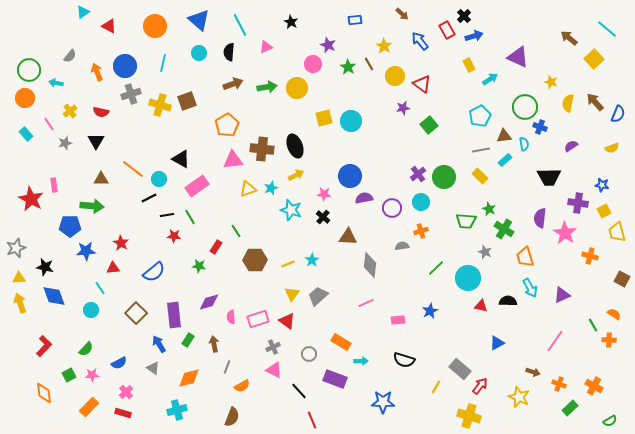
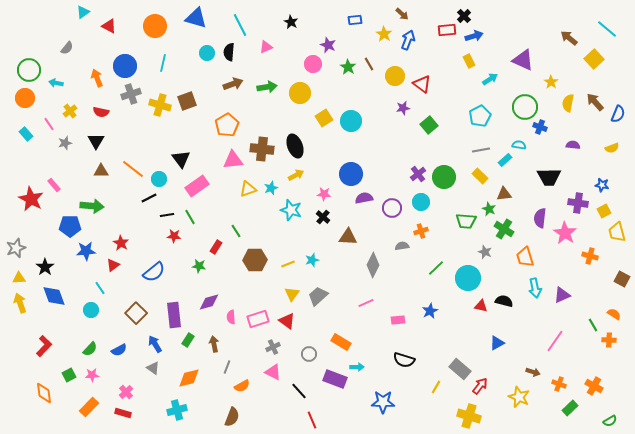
blue triangle at (199, 20): moved 3 px left, 2 px up; rotated 25 degrees counterclockwise
red rectangle at (447, 30): rotated 66 degrees counterclockwise
blue arrow at (420, 41): moved 12 px left, 1 px up; rotated 60 degrees clockwise
yellow star at (384, 46): moved 12 px up
cyan circle at (199, 53): moved 8 px right
gray semicircle at (70, 56): moved 3 px left, 8 px up
purple triangle at (518, 57): moved 5 px right, 3 px down
yellow rectangle at (469, 65): moved 4 px up
orange arrow at (97, 72): moved 6 px down
yellow star at (551, 82): rotated 16 degrees clockwise
yellow circle at (297, 88): moved 3 px right, 5 px down
yellow square at (324, 118): rotated 18 degrees counterclockwise
brown triangle at (504, 136): moved 58 px down
cyan semicircle at (524, 144): moved 5 px left, 1 px down; rotated 72 degrees counterclockwise
purple semicircle at (571, 146): moved 2 px right, 1 px up; rotated 40 degrees clockwise
black triangle at (181, 159): rotated 24 degrees clockwise
blue circle at (350, 176): moved 1 px right, 2 px up
brown triangle at (101, 179): moved 8 px up
pink rectangle at (54, 185): rotated 32 degrees counterclockwise
cyan star at (312, 260): rotated 16 degrees clockwise
gray diamond at (370, 265): moved 3 px right; rotated 20 degrees clockwise
black star at (45, 267): rotated 24 degrees clockwise
red triangle at (113, 268): moved 3 px up; rotated 32 degrees counterclockwise
cyan arrow at (530, 288): moved 5 px right; rotated 18 degrees clockwise
black semicircle at (508, 301): moved 4 px left; rotated 12 degrees clockwise
blue arrow at (159, 344): moved 4 px left
green semicircle at (86, 349): moved 4 px right
cyan arrow at (361, 361): moved 4 px left, 6 px down
blue semicircle at (119, 363): moved 13 px up
pink triangle at (274, 370): moved 1 px left, 2 px down
